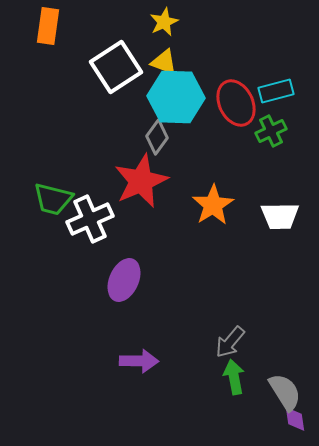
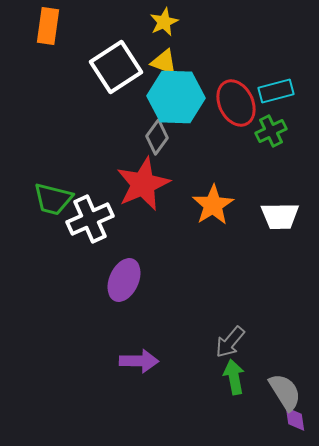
red star: moved 2 px right, 3 px down
